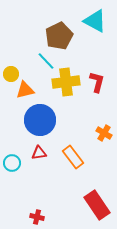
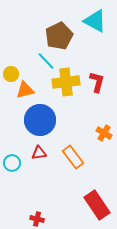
red cross: moved 2 px down
